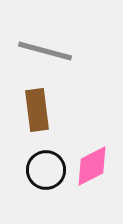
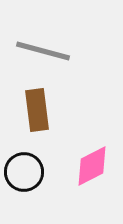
gray line: moved 2 px left
black circle: moved 22 px left, 2 px down
